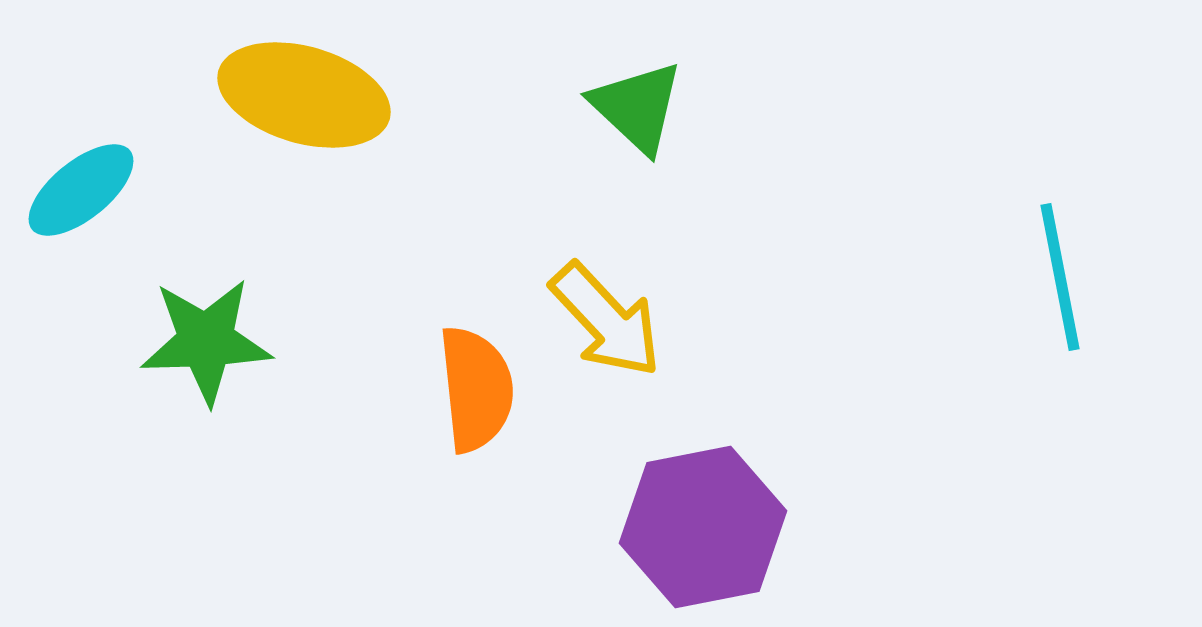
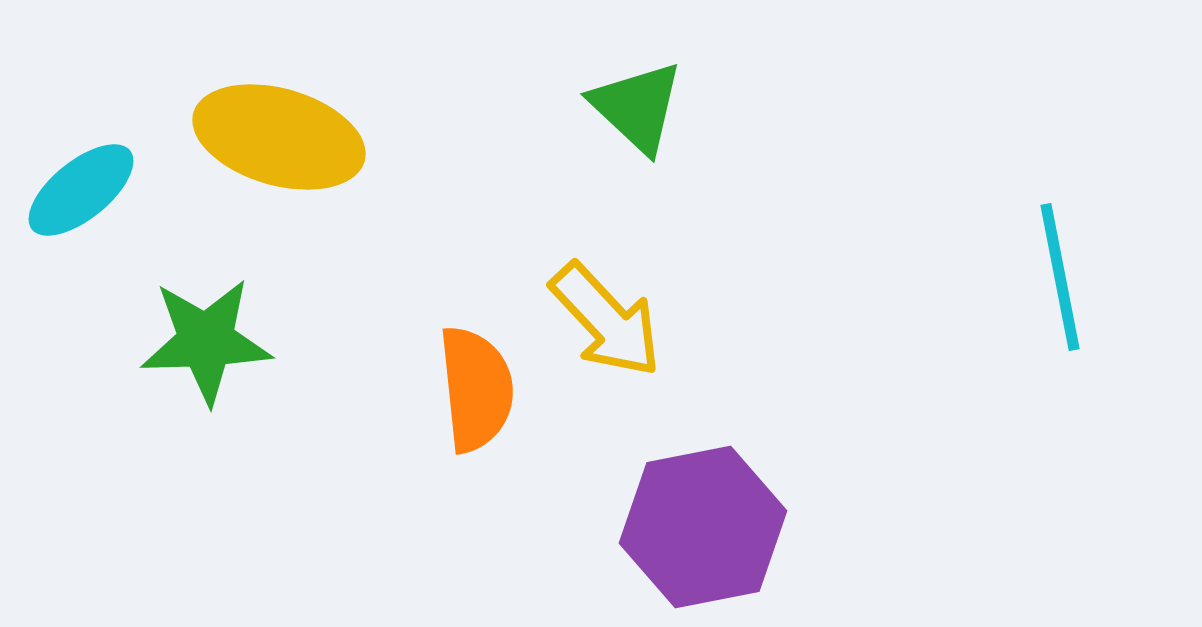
yellow ellipse: moved 25 px left, 42 px down
